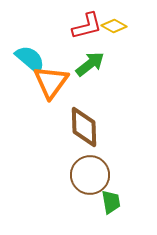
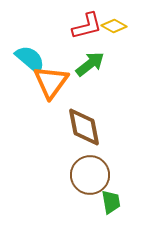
brown diamond: rotated 9 degrees counterclockwise
